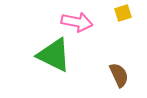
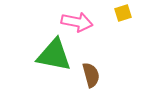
green triangle: rotated 15 degrees counterclockwise
brown semicircle: moved 28 px left; rotated 10 degrees clockwise
